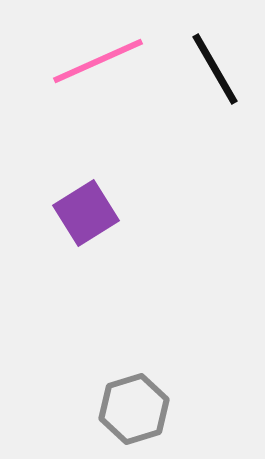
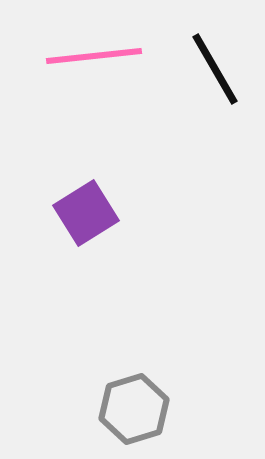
pink line: moved 4 px left, 5 px up; rotated 18 degrees clockwise
